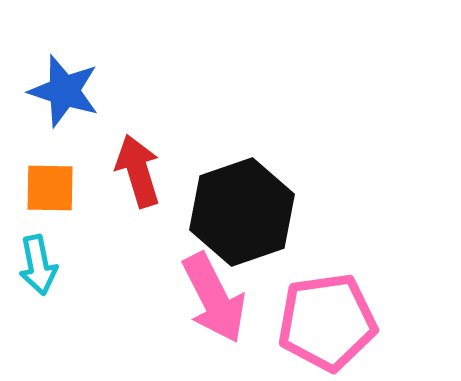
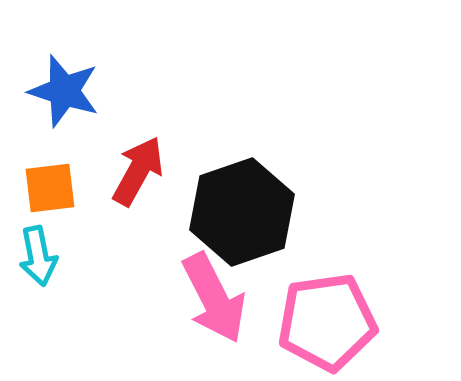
red arrow: rotated 46 degrees clockwise
orange square: rotated 8 degrees counterclockwise
cyan arrow: moved 9 px up
